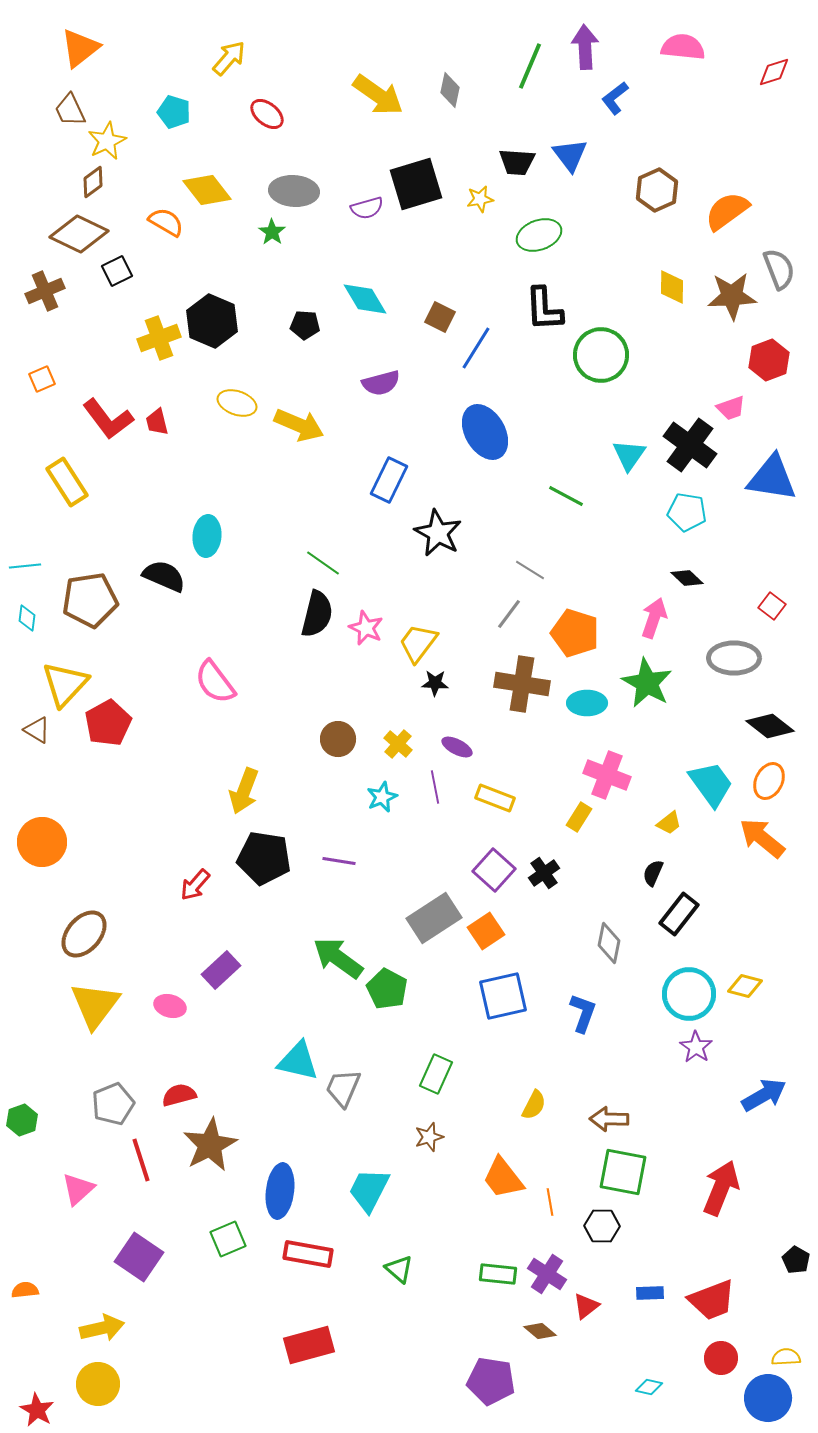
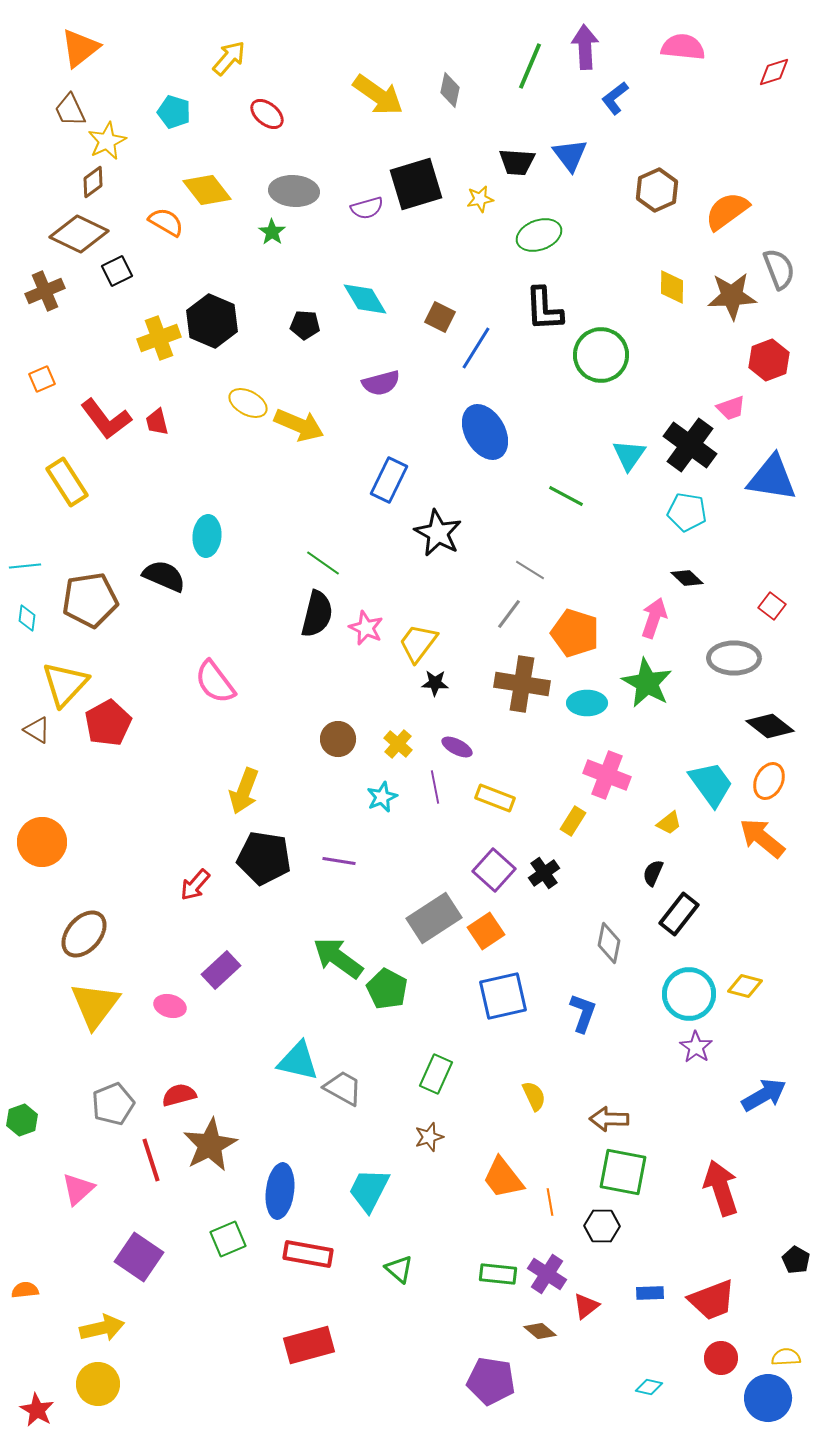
yellow ellipse at (237, 403): moved 11 px right; rotated 9 degrees clockwise
red L-shape at (108, 419): moved 2 px left
yellow rectangle at (579, 817): moved 6 px left, 4 px down
gray trapezoid at (343, 1088): rotated 96 degrees clockwise
yellow semicircle at (534, 1105): moved 9 px up; rotated 52 degrees counterclockwise
red line at (141, 1160): moved 10 px right
red arrow at (721, 1188): rotated 40 degrees counterclockwise
